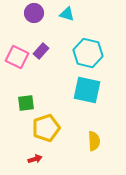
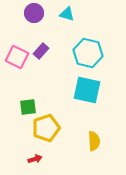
green square: moved 2 px right, 4 px down
